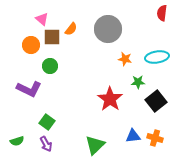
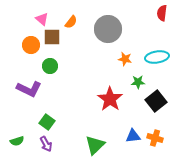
orange semicircle: moved 7 px up
